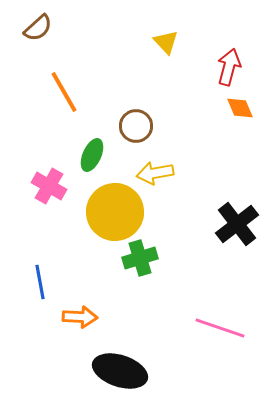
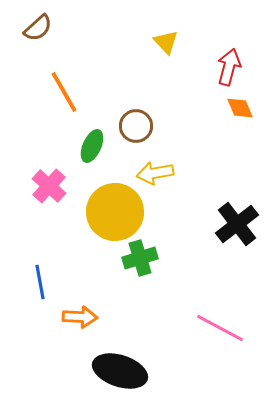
green ellipse: moved 9 px up
pink cross: rotated 12 degrees clockwise
pink line: rotated 9 degrees clockwise
